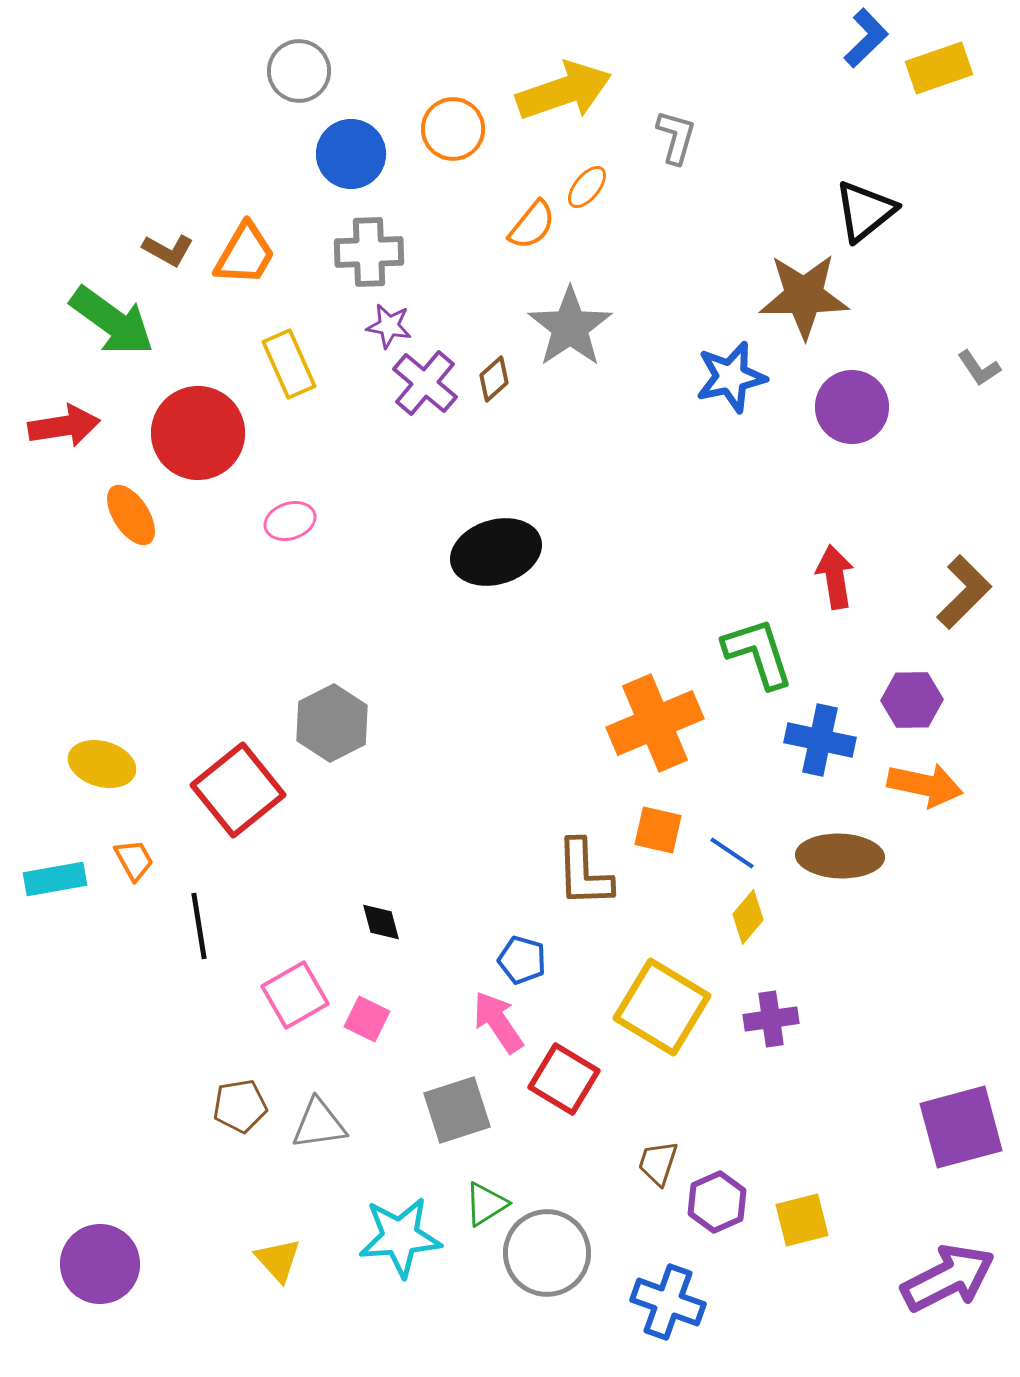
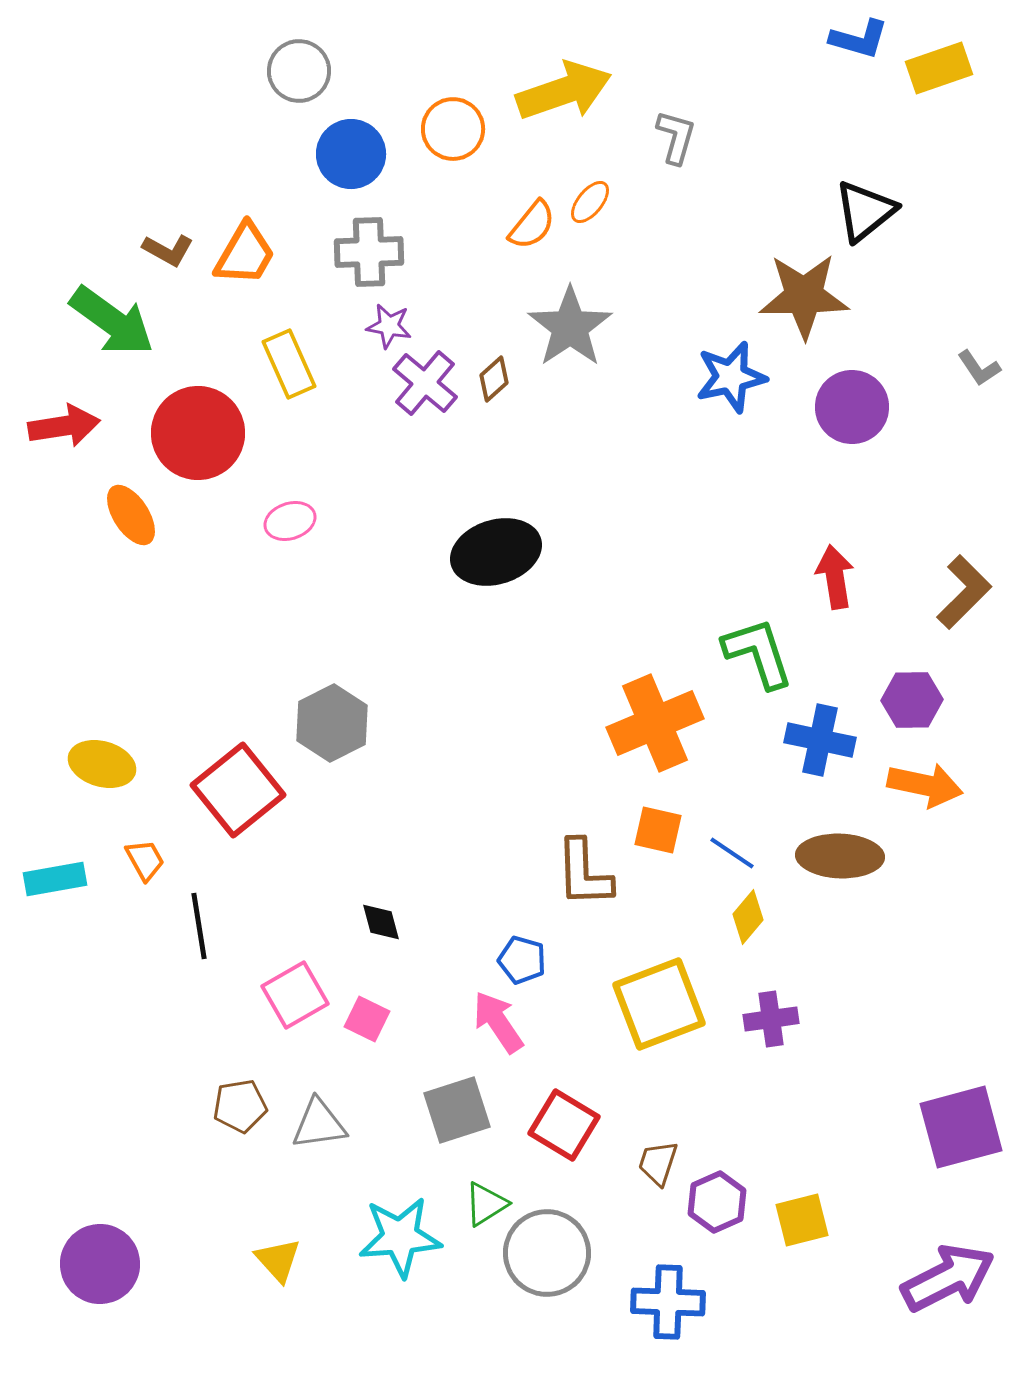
blue L-shape at (866, 38): moved 7 px left, 1 px down; rotated 60 degrees clockwise
orange ellipse at (587, 187): moved 3 px right, 15 px down
orange trapezoid at (134, 860): moved 11 px right
yellow square at (662, 1007): moved 3 px left, 3 px up; rotated 38 degrees clockwise
red square at (564, 1079): moved 46 px down
blue cross at (668, 1302): rotated 18 degrees counterclockwise
